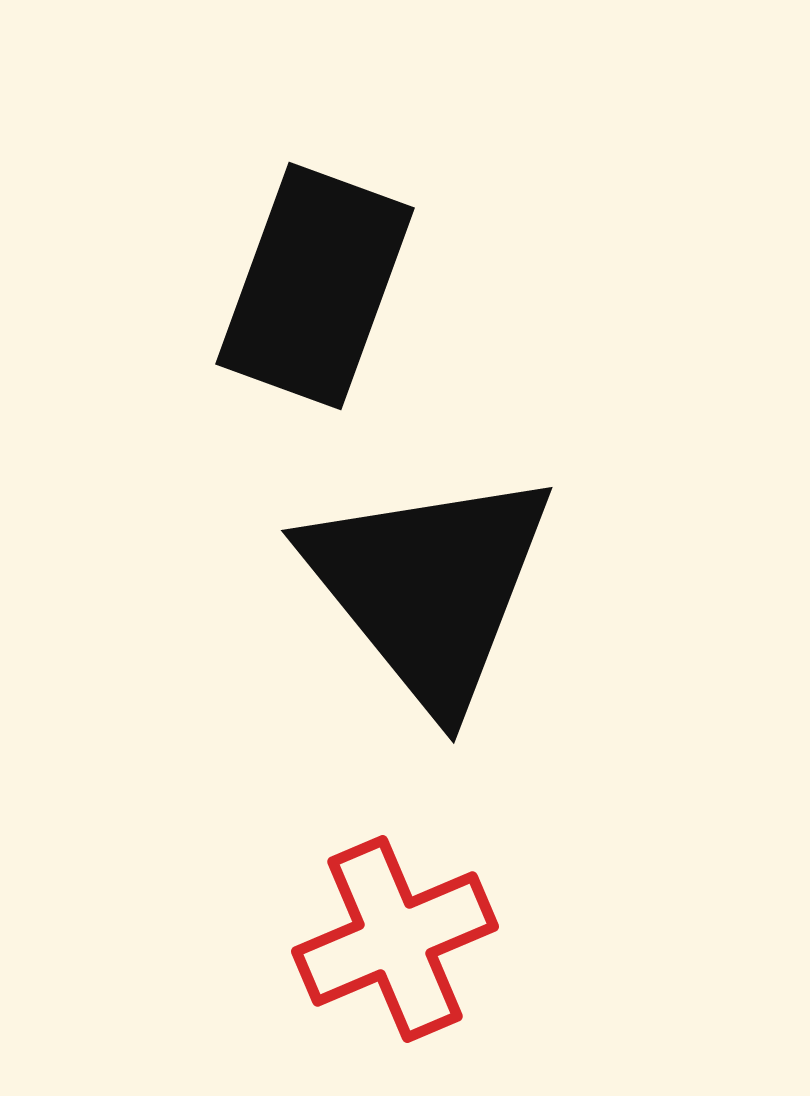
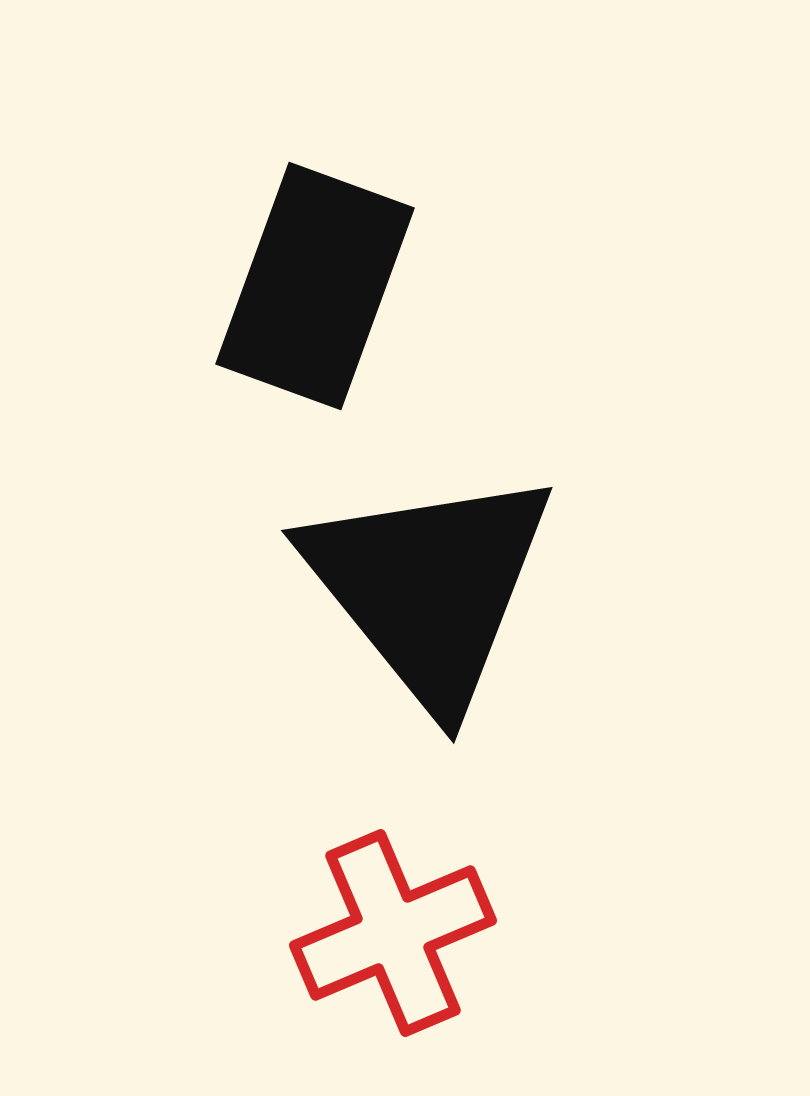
red cross: moved 2 px left, 6 px up
